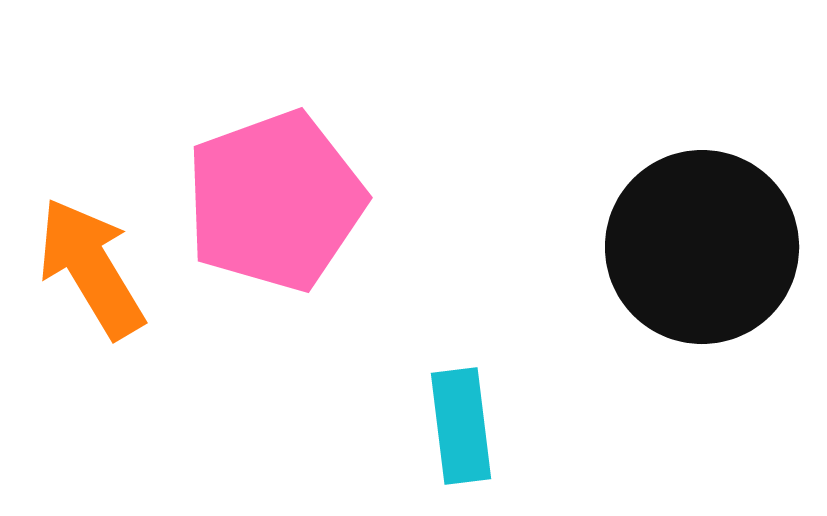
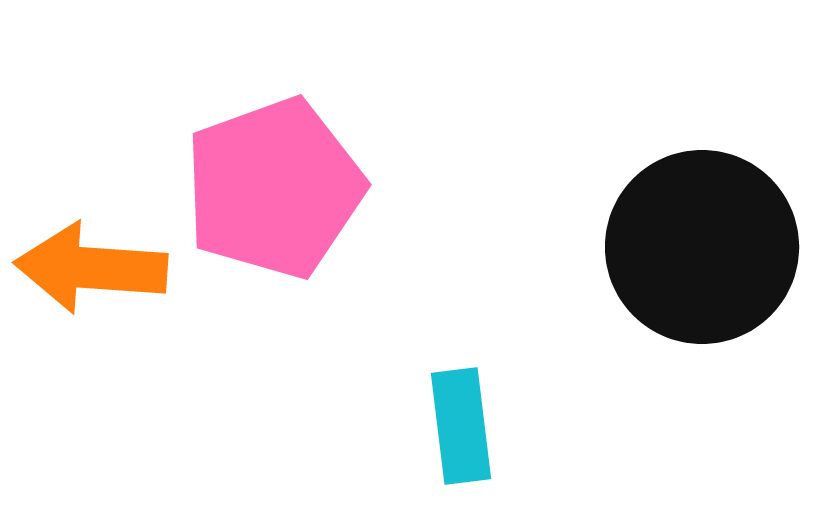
pink pentagon: moved 1 px left, 13 px up
orange arrow: rotated 55 degrees counterclockwise
